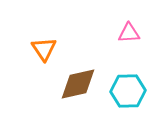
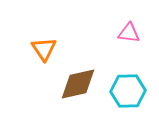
pink triangle: rotated 10 degrees clockwise
